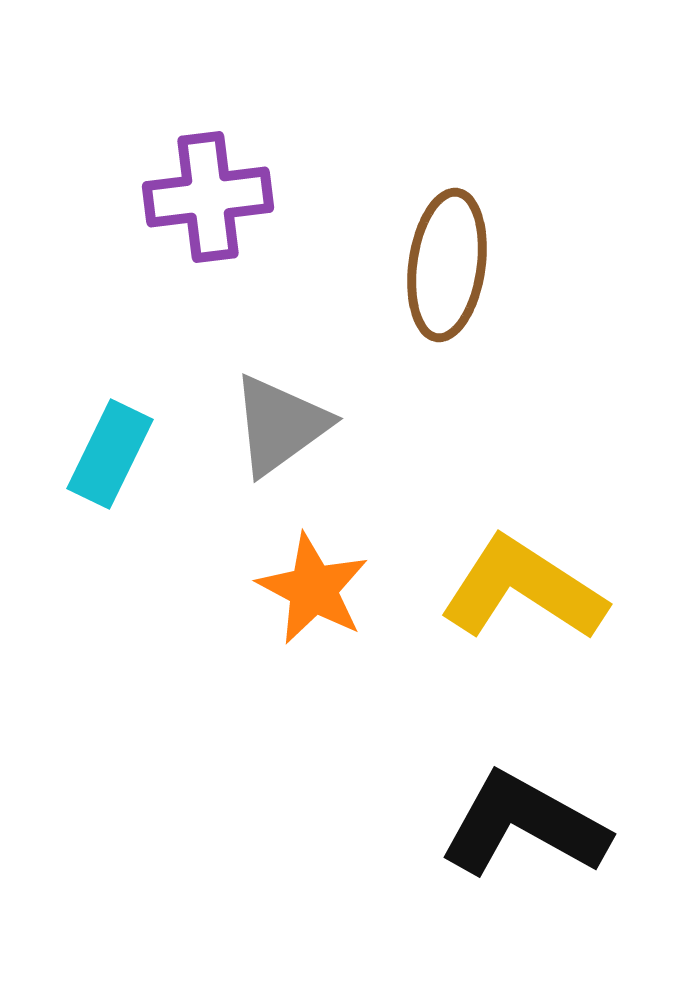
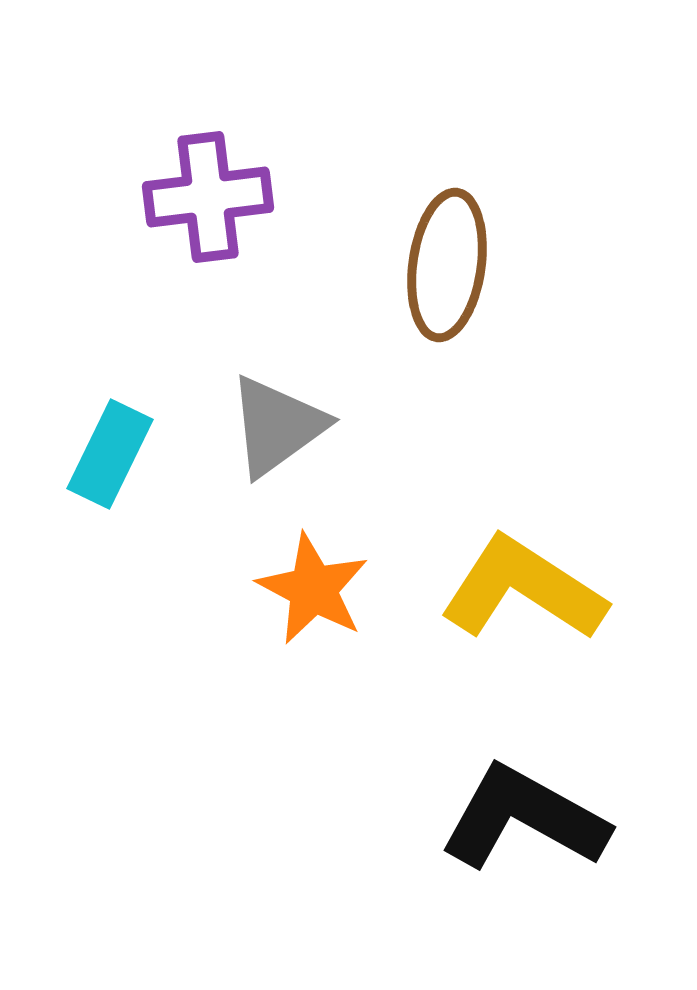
gray triangle: moved 3 px left, 1 px down
black L-shape: moved 7 px up
